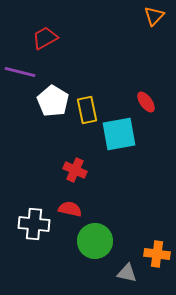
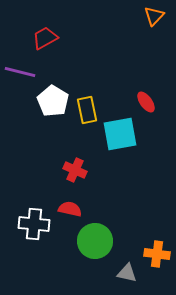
cyan square: moved 1 px right
